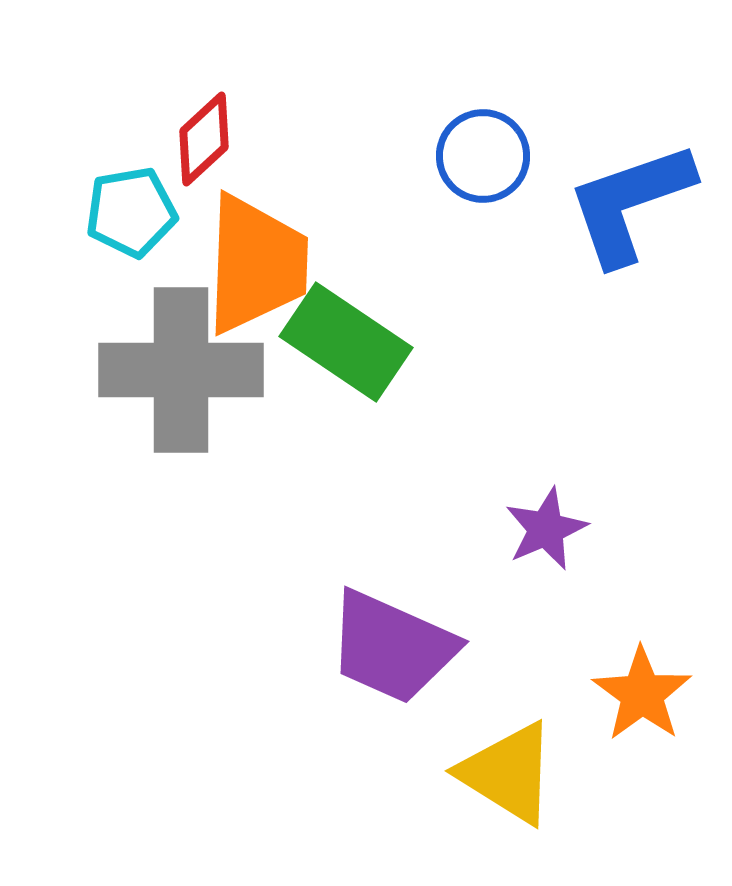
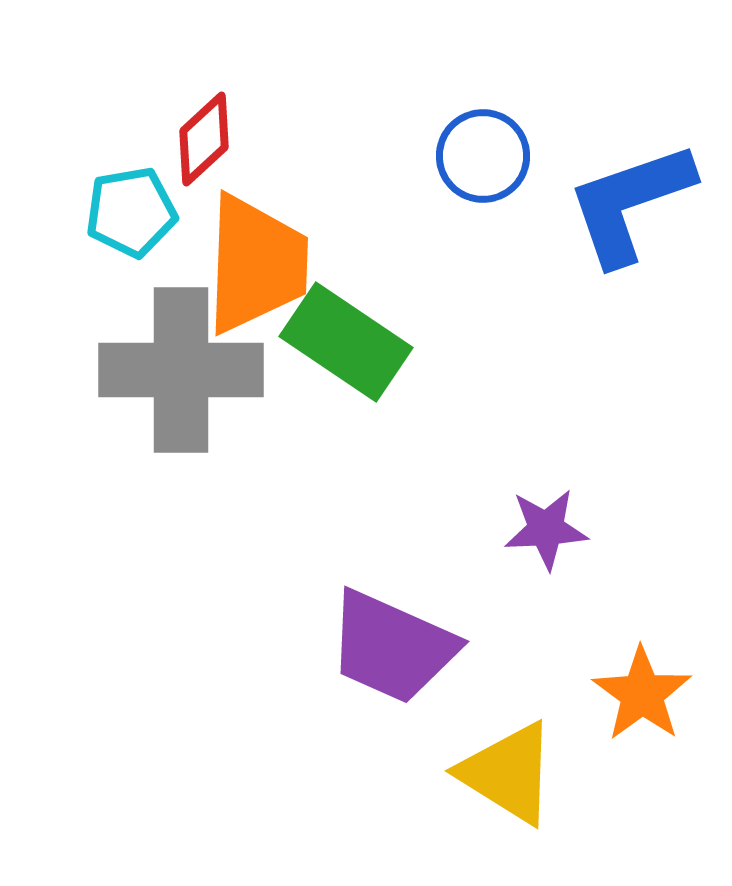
purple star: rotated 20 degrees clockwise
